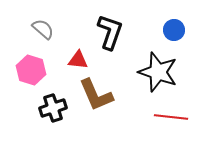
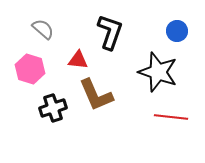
blue circle: moved 3 px right, 1 px down
pink hexagon: moved 1 px left, 1 px up
